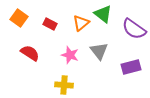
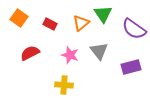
green triangle: rotated 18 degrees clockwise
red semicircle: rotated 60 degrees counterclockwise
